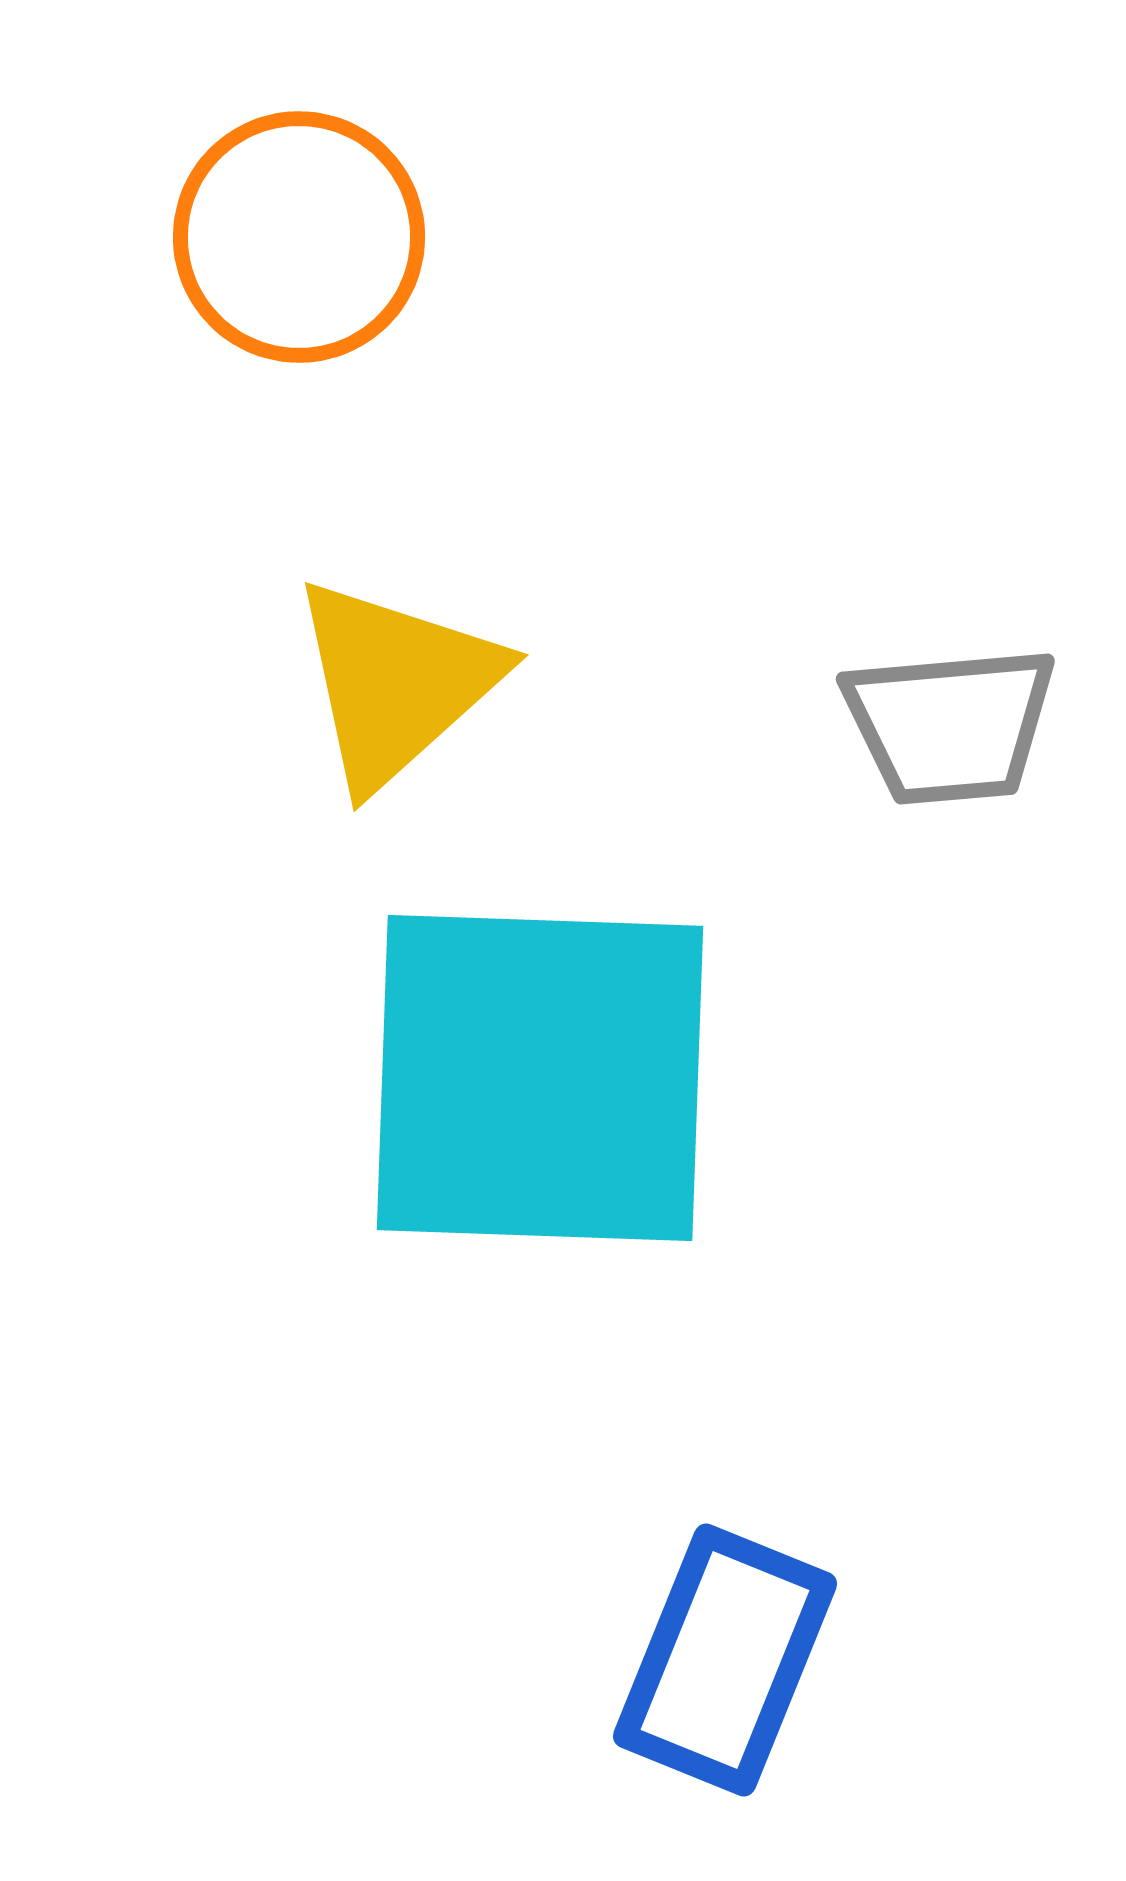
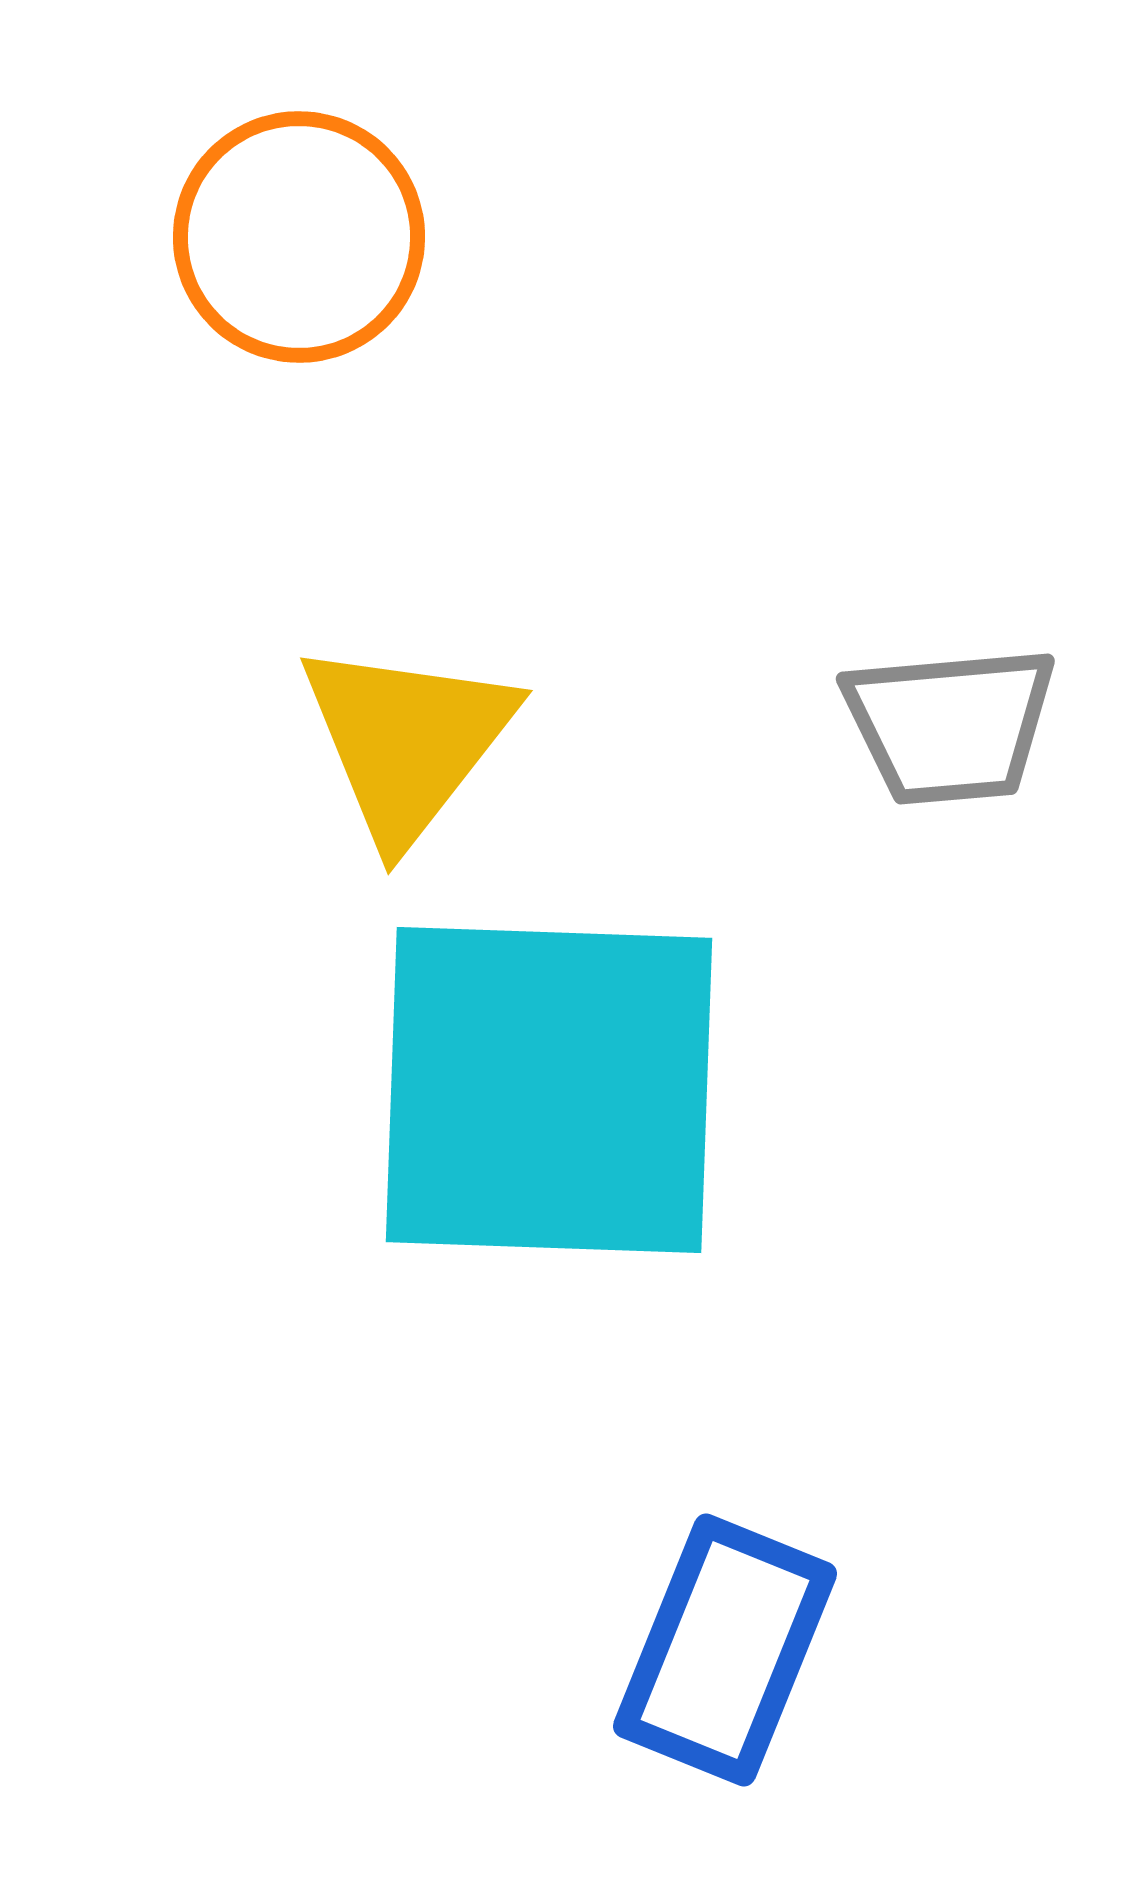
yellow triangle: moved 11 px right, 58 px down; rotated 10 degrees counterclockwise
cyan square: moved 9 px right, 12 px down
blue rectangle: moved 10 px up
